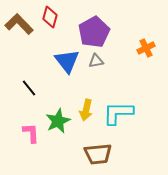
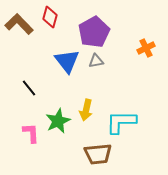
cyan L-shape: moved 3 px right, 9 px down
